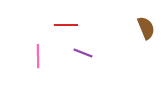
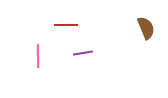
purple line: rotated 30 degrees counterclockwise
